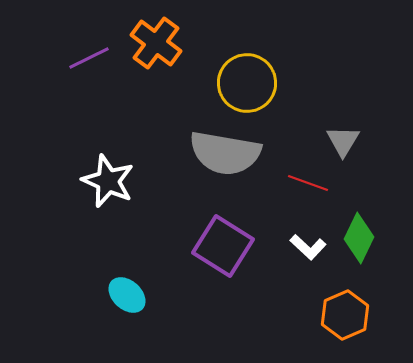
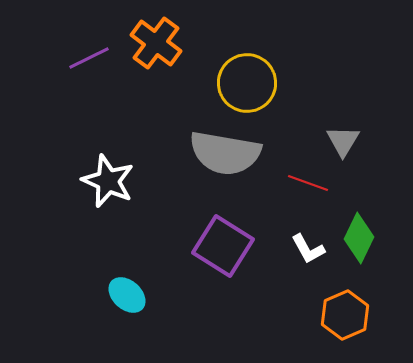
white L-shape: moved 2 px down; rotated 18 degrees clockwise
